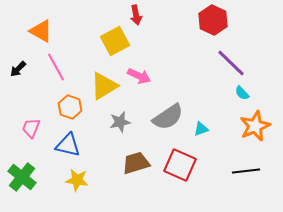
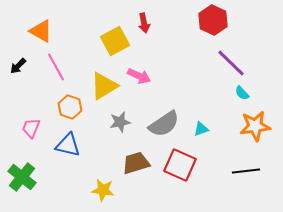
red arrow: moved 8 px right, 8 px down
black arrow: moved 3 px up
gray semicircle: moved 4 px left, 7 px down
orange star: rotated 16 degrees clockwise
yellow star: moved 26 px right, 10 px down
